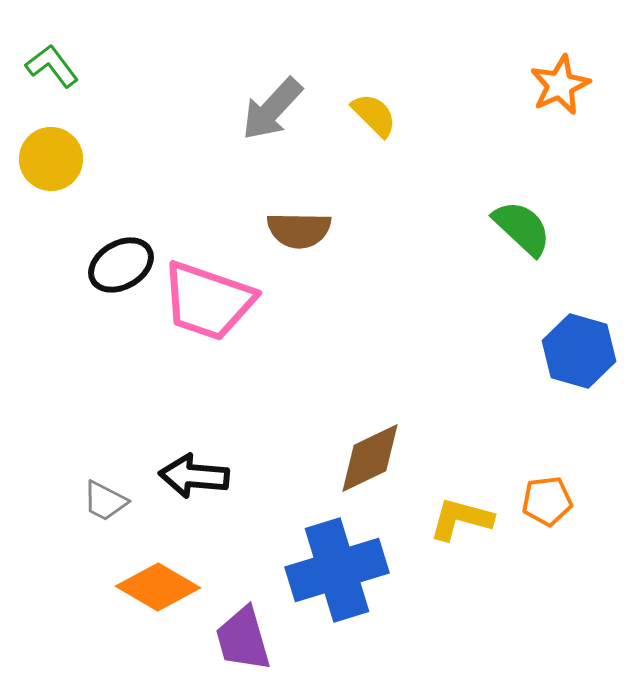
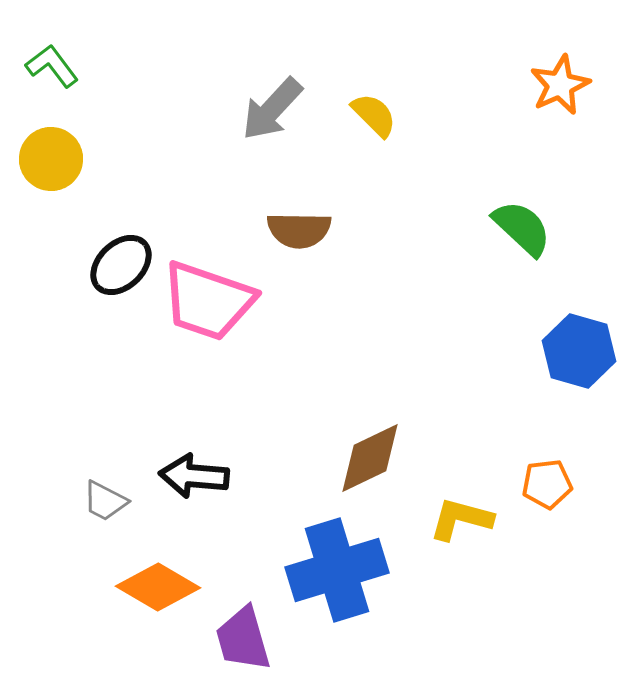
black ellipse: rotated 14 degrees counterclockwise
orange pentagon: moved 17 px up
